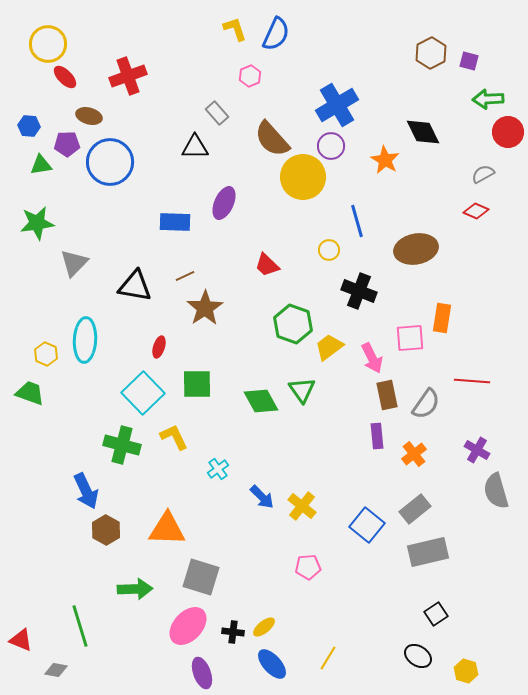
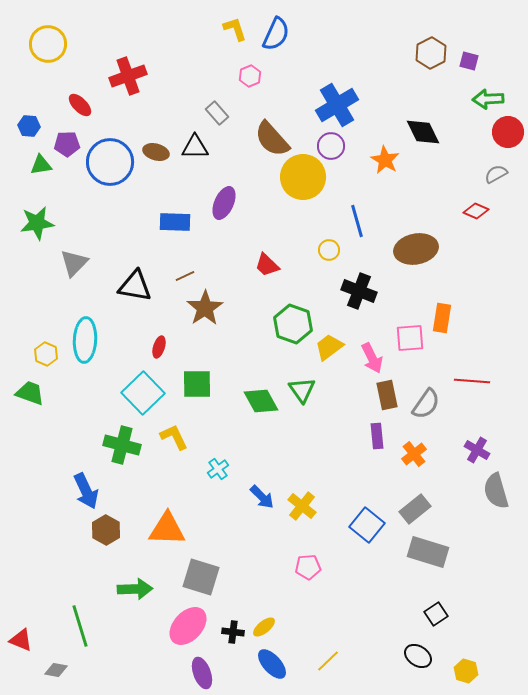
red ellipse at (65, 77): moved 15 px right, 28 px down
brown ellipse at (89, 116): moved 67 px right, 36 px down
gray semicircle at (483, 174): moved 13 px right
gray rectangle at (428, 552): rotated 30 degrees clockwise
yellow line at (328, 658): moved 3 px down; rotated 15 degrees clockwise
